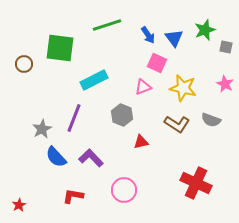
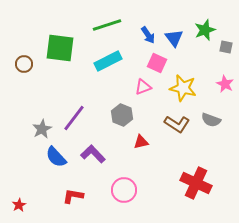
cyan rectangle: moved 14 px right, 19 px up
purple line: rotated 16 degrees clockwise
purple L-shape: moved 2 px right, 4 px up
